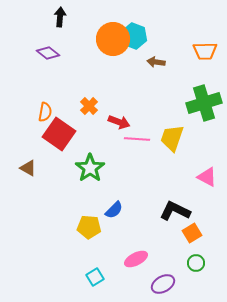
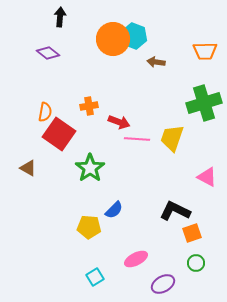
orange cross: rotated 36 degrees clockwise
orange square: rotated 12 degrees clockwise
